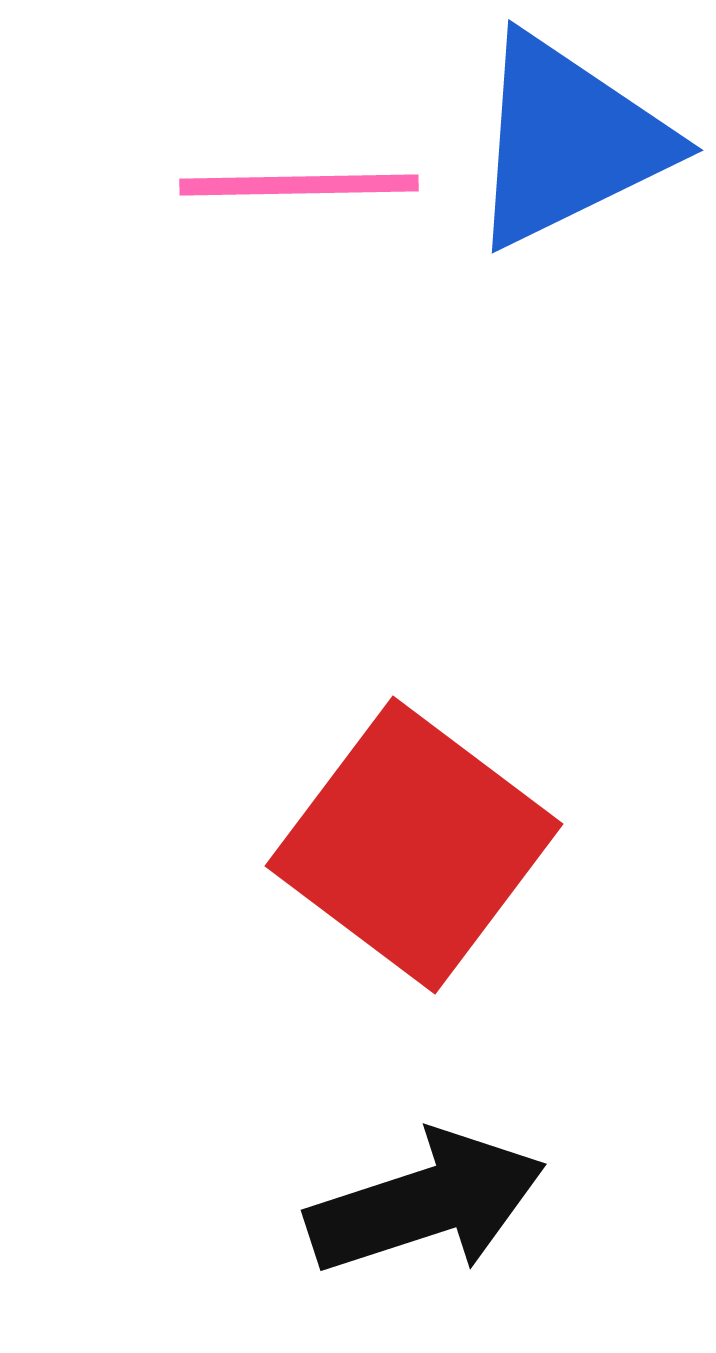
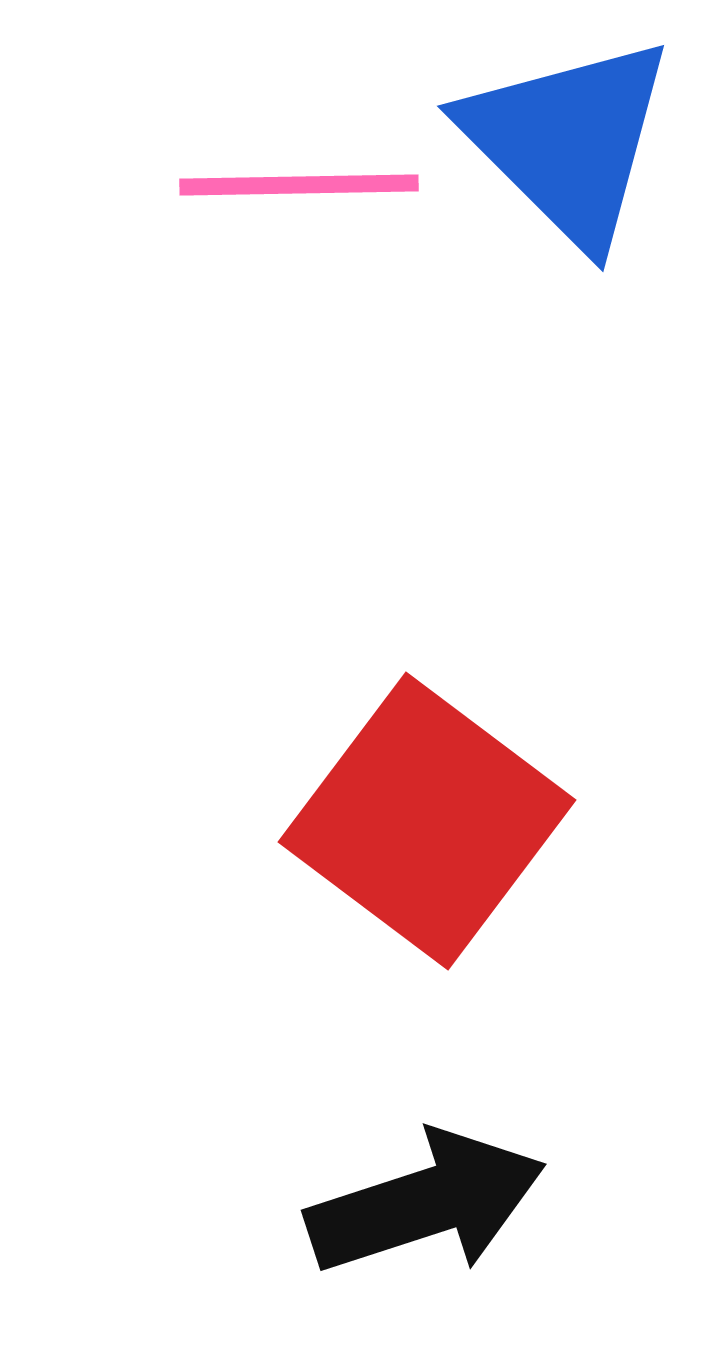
blue triangle: rotated 49 degrees counterclockwise
red square: moved 13 px right, 24 px up
